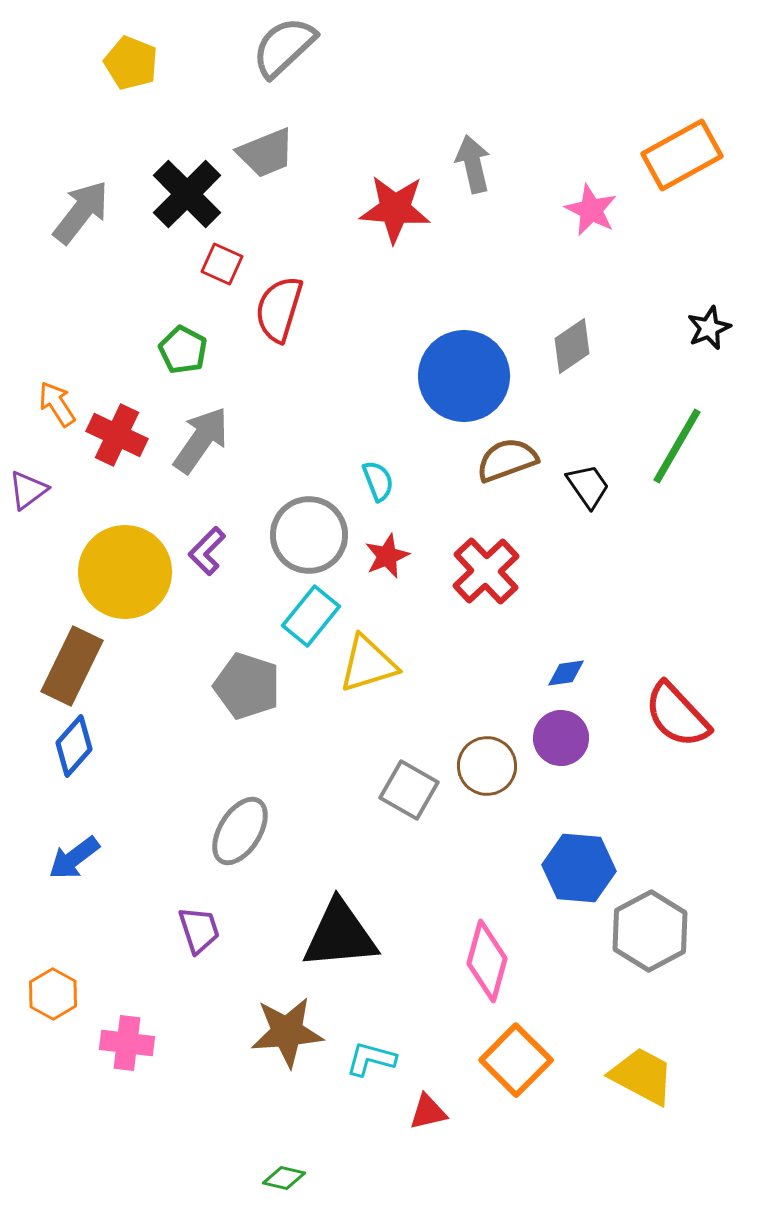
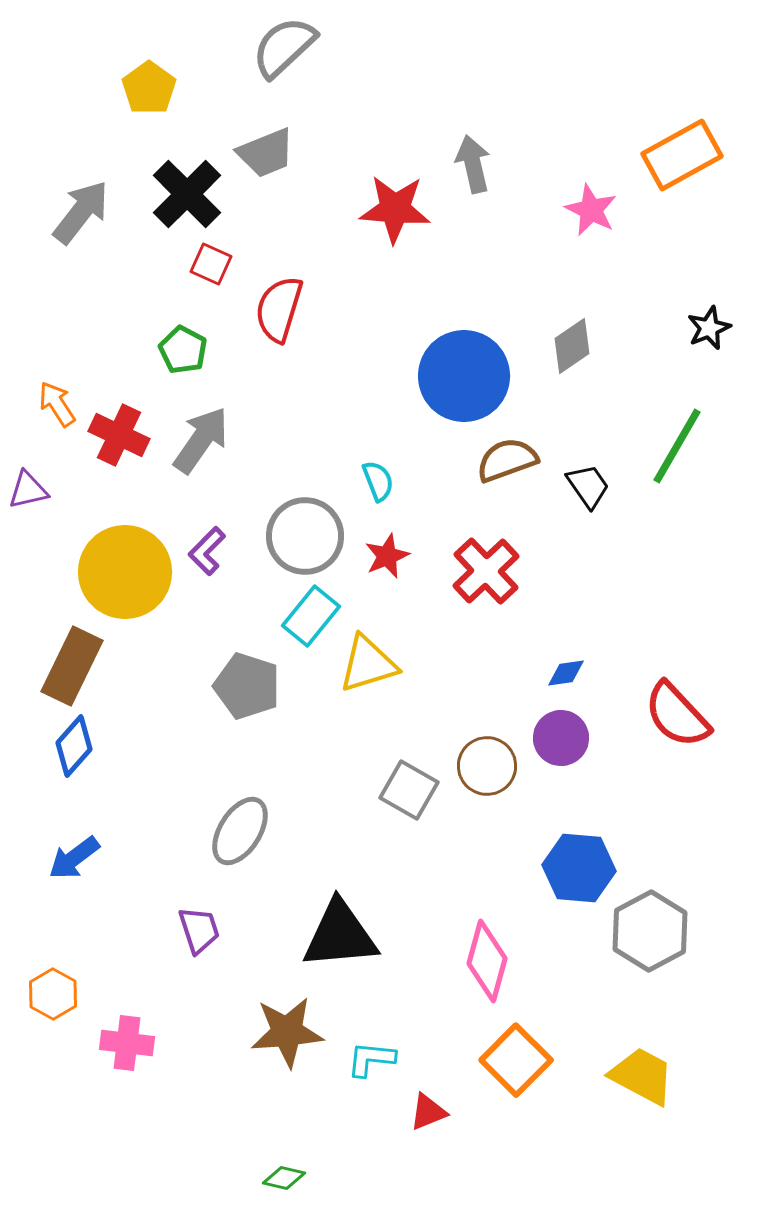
yellow pentagon at (131, 63): moved 18 px right, 25 px down; rotated 14 degrees clockwise
red square at (222, 264): moved 11 px left
red cross at (117, 435): moved 2 px right
purple triangle at (28, 490): rotated 24 degrees clockwise
gray circle at (309, 535): moved 4 px left, 1 px down
cyan L-shape at (371, 1059): rotated 9 degrees counterclockwise
red triangle at (428, 1112): rotated 9 degrees counterclockwise
